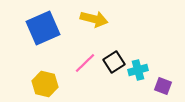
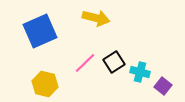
yellow arrow: moved 2 px right, 1 px up
blue square: moved 3 px left, 3 px down
cyan cross: moved 2 px right, 2 px down; rotated 30 degrees clockwise
purple square: rotated 18 degrees clockwise
